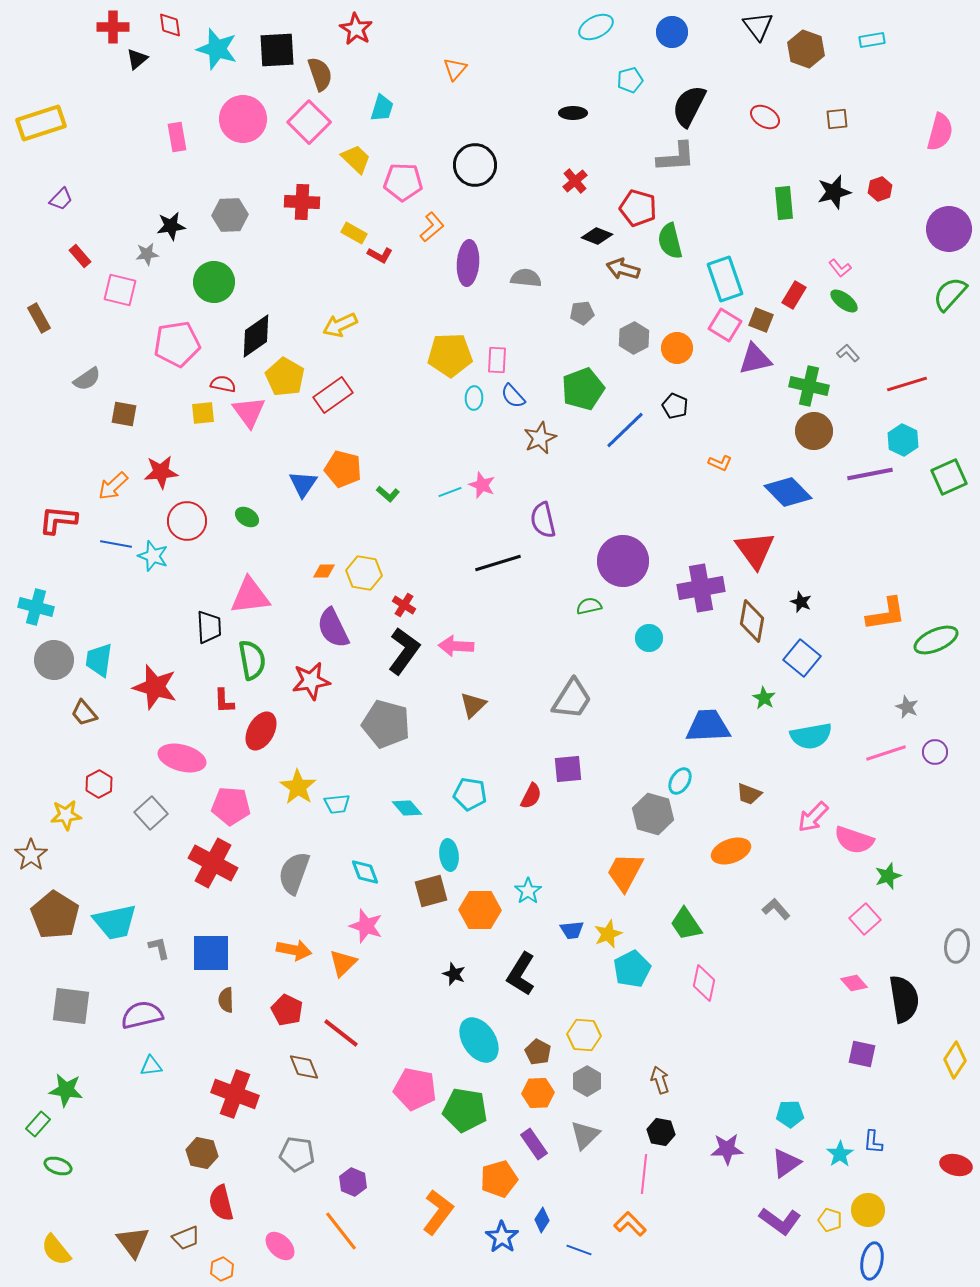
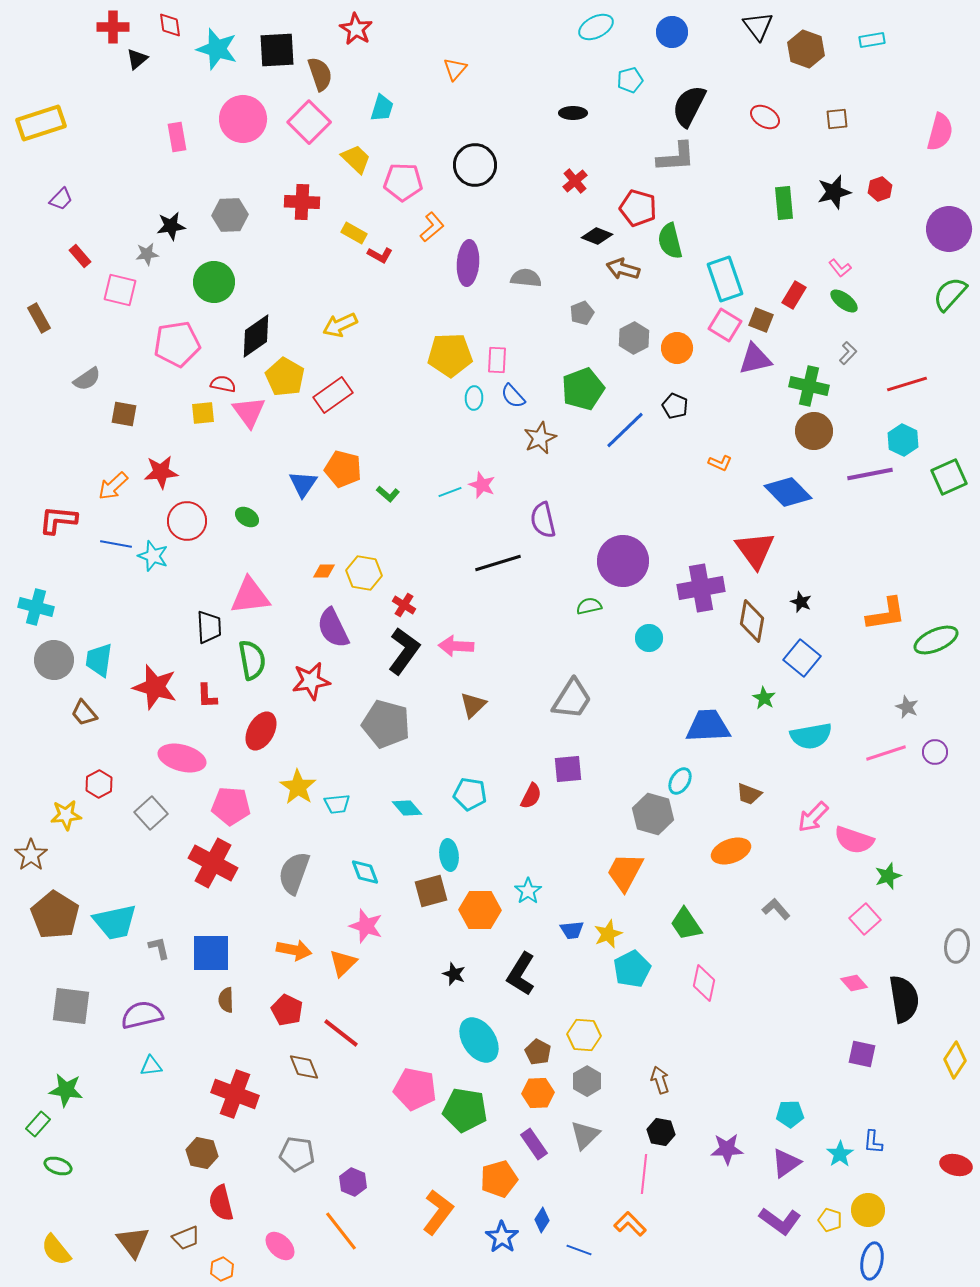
gray pentagon at (582, 313): rotated 15 degrees counterclockwise
gray L-shape at (848, 353): rotated 85 degrees clockwise
red L-shape at (224, 701): moved 17 px left, 5 px up
